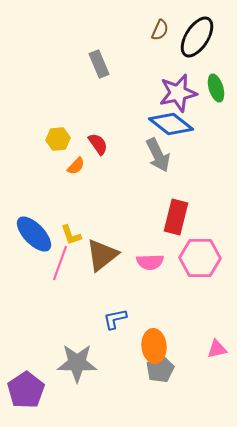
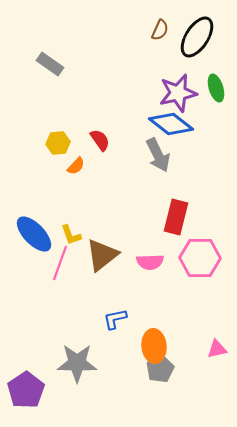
gray rectangle: moved 49 px left; rotated 32 degrees counterclockwise
yellow hexagon: moved 4 px down
red semicircle: moved 2 px right, 4 px up
